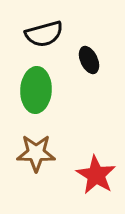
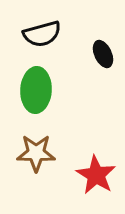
black semicircle: moved 2 px left
black ellipse: moved 14 px right, 6 px up
